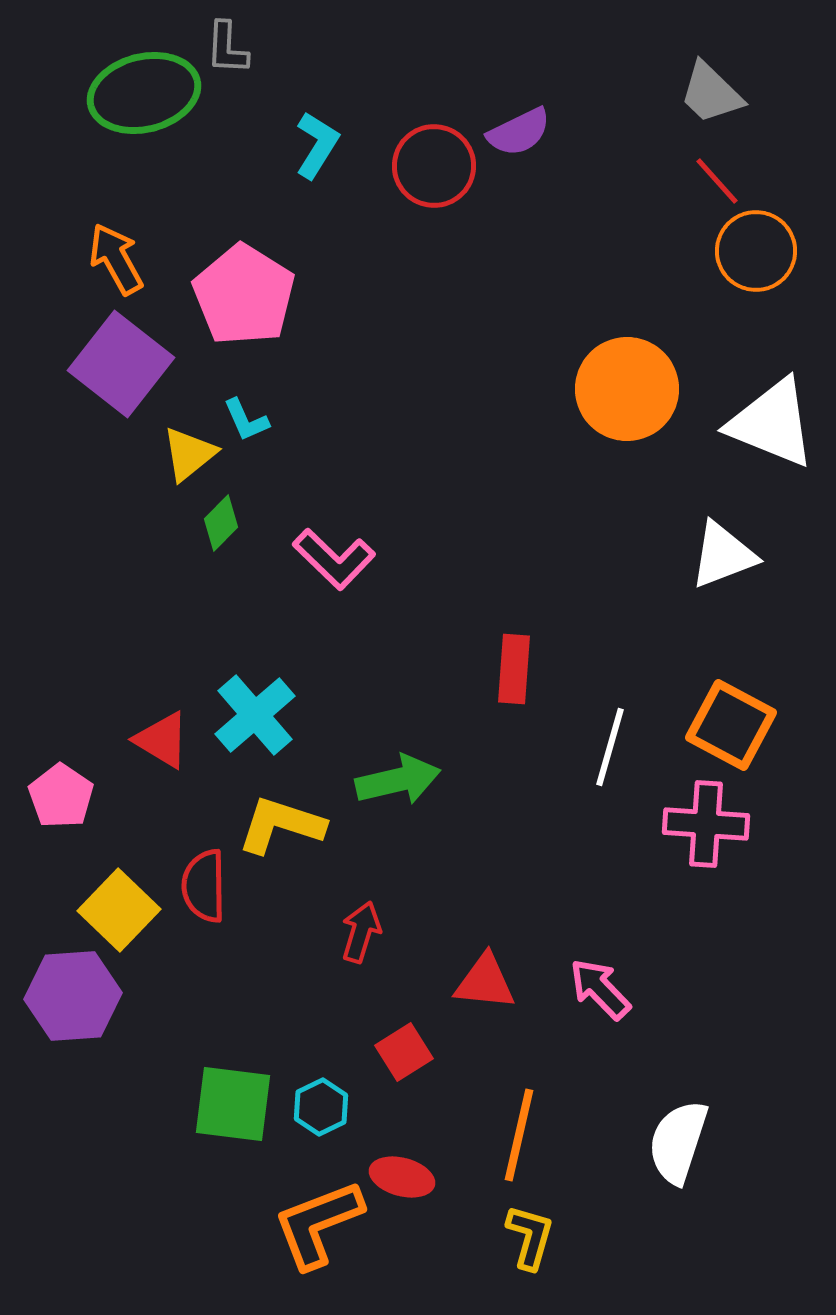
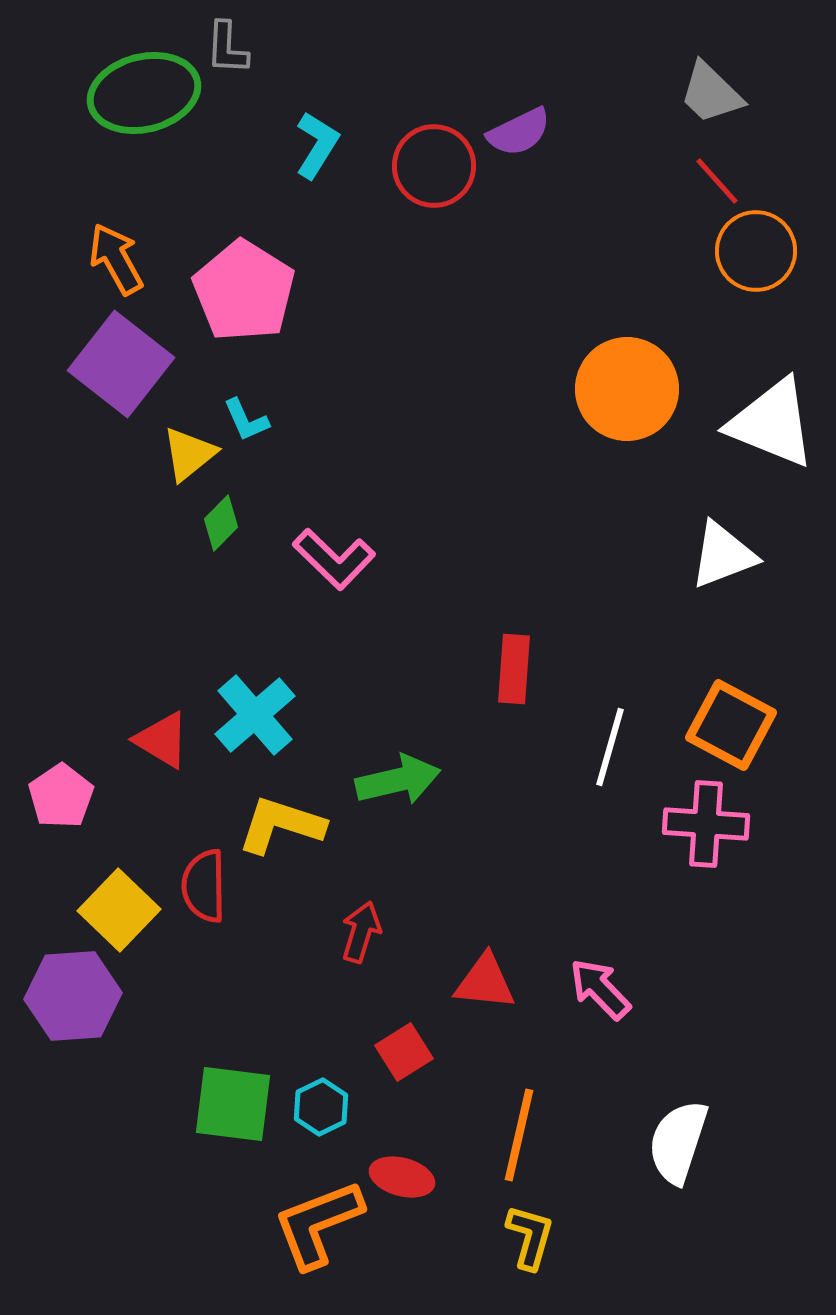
pink pentagon at (244, 295): moved 4 px up
pink pentagon at (61, 796): rotated 4 degrees clockwise
